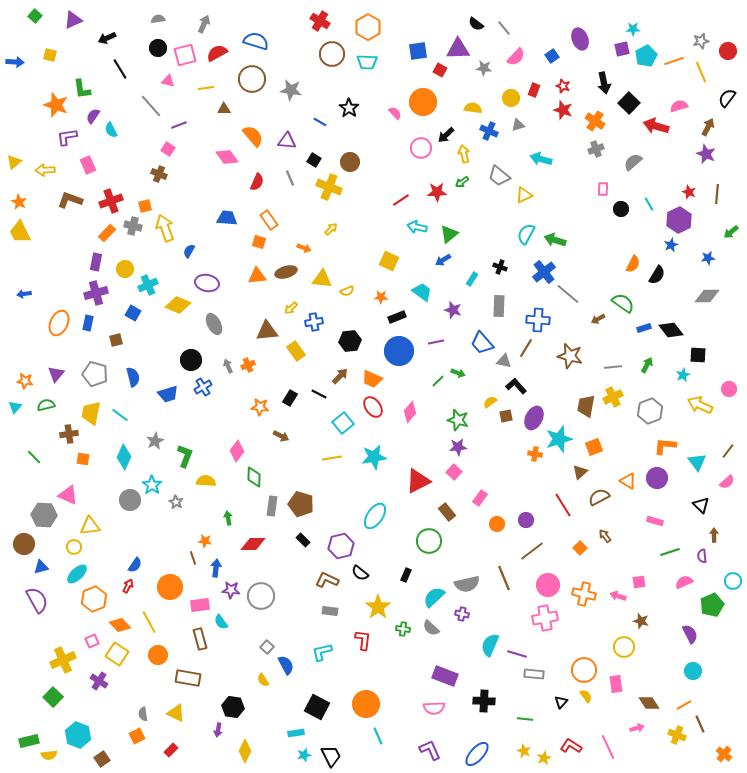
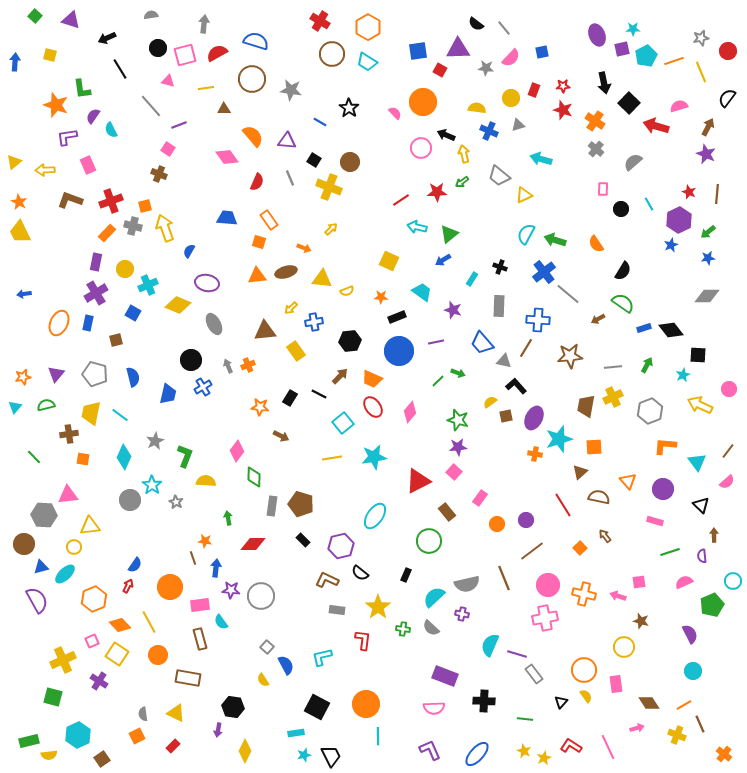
gray semicircle at (158, 19): moved 7 px left, 4 px up
purple triangle at (73, 20): moved 2 px left; rotated 42 degrees clockwise
gray arrow at (204, 24): rotated 18 degrees counterclockwise
purple ellipse at (580, 39): moved 17 px right, 4 px up
gray star at (701, 41): moved 3 px up
blue square at (552, 56): moved 10 px left, 4 px up; rotated 24 degrees clockwise
pink semicircle at (516, 57): moved 5 px left, 1 px down
blue arrow at (15, 62): rotated 90 degrees counterclockwise
cyan trapezoid at (367, 62): rotated 30 degrees clockwise
gray star at (484, 68): moved 2 px right
red star at (563, 86): rotated 24 degrees counterclockwise
yellow semicircle at (473, 108): moved 4 px right
black arrow at (446, 135): rotated 66 degrees clockwise
gray cross at (596, 149): rotated 28 degrees counterclockwise
green arrow at (731, 232): moved 23 px left
orange semicircle at (633, 264): moved 37 px left, 20 px up; rotated 120 degrees clockwise
black semicircle at (657, 275): moved 34 px left, 4 px up
purple cross at (96, 293): rotated 15 degrees counterclockwise
brown triangle at (267, 331): moved 2 px left
brown star at (570, 356): rotated 20 degrees counterclockwise
orange star at (25, 381): moved 2 px left, 4 px up; rotated 21 degrees counterclockwise
blue trapezoid at (168, 394): rotated 60 degrees counterclockwise
orange square at (594, 447): rotated 18 degrees clockwise
purple circle at (657, 478): moved 6 px right, 11 px down
orange triangle at (628, 481): rotated 18 degrees clockwise
pink triangle at (68, 495): rotated 30 degrees counterclockwise
brown semicircle at (599, 497): rotated 40 degrees clockwise
cyan ellipse at (77, 574): moved 12 px left
gray rectangle at (330, 611): moved 7 px right, 1 px up
cyan L-shape at (322, 652): moved 5 px down
gray rectangle at (534, 674): rotated 48 degrees clockwise
green square at (53, 697): rotated 30 degrees counterclockwise
cyan hexagon at (78, 735): rotated 15 degrees clockwise
cyan line at (378, 736): rotated 24 degrees clockwise
red rectangle at (171, 750): moved 2 px right, 4 px up
